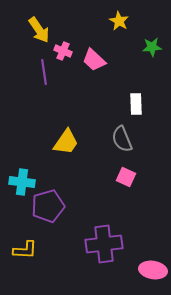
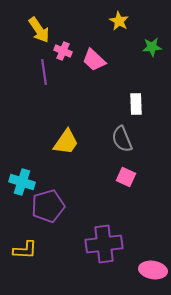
cyan cross: rotated 10 degrees clockwise
